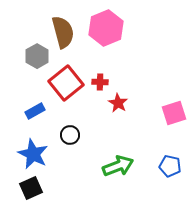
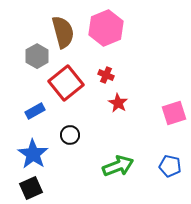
red cross: moved 6 px right, 7 px up; rotated 21 degrees clockwise
blue star: rotated 8 degrees clockwise
